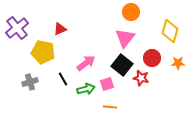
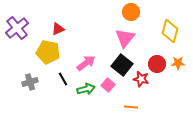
red triangle: moved 2 px left
yellow pentagon: moved 5 px right
red circle: moved 5 px right, 6 px down
red star: moved 1 px down
pink square: moved 1 px right, 1 px down; rotated 32 degrees counterclockwise
orange line: moved 21 px right
